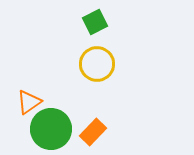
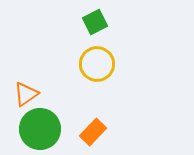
orange triangle: moved 3 px left, 8 px up
green circle: moved 11 px left
